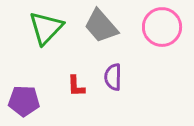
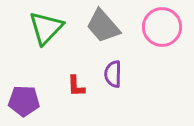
gray trapezoid: moved 2 px right
purple semicircle: moved 3 px up
